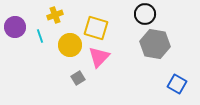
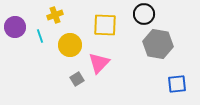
black circle: moved 1 px left
yellow square: moved 9 px right, 3 px up; rotated 15 degrees counterclockwise
gray hexagon: moved 3 px right
pink triangle: moved 6 px down
gray square: moved 1 px left, 1 px down
blue square: rotated 36 degrees counterclockwise
